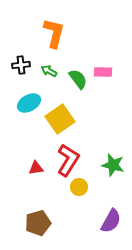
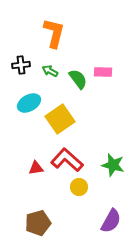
green arrow: moved 1 px right
red L-shape: moved 1 px left; rotated 80 degrees counterclockwise
